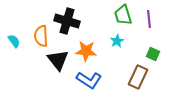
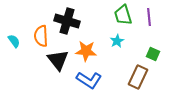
purple line: moved 2 px up
